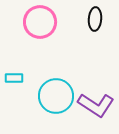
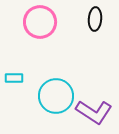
purple L-shape: moved 2 px left, 7 px down
